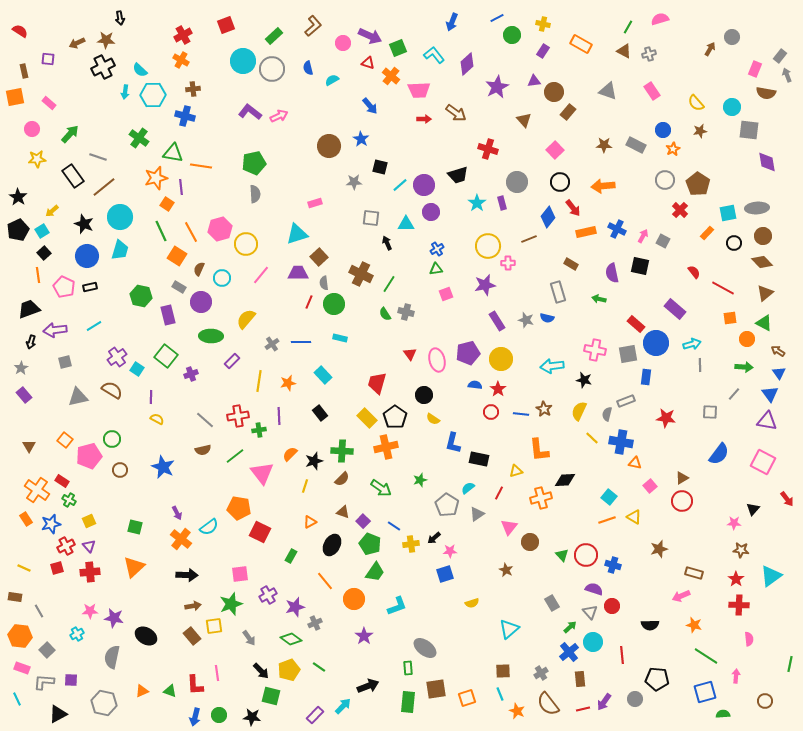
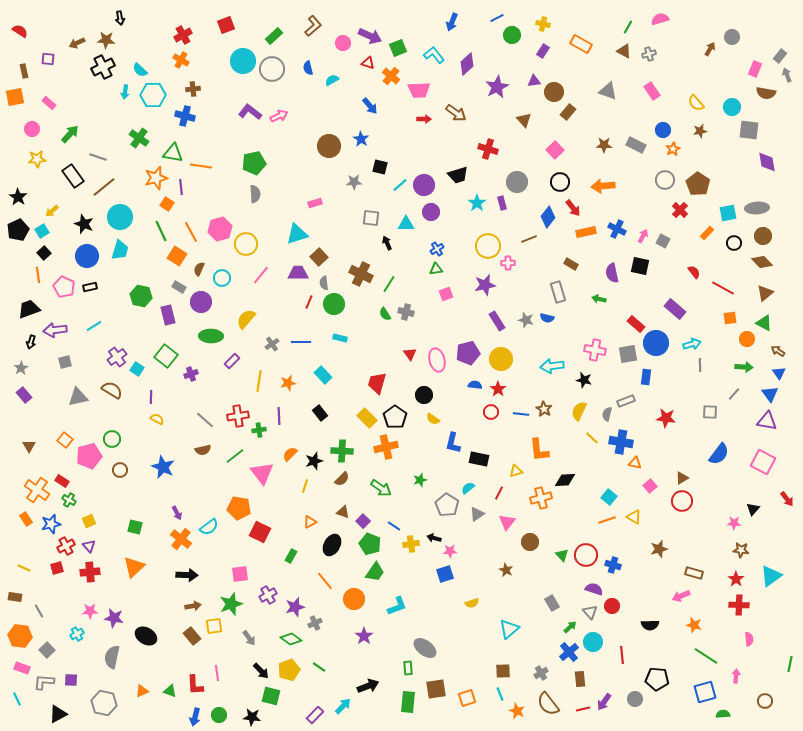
pink triangle at (509, 527): moved 2 px left, 5 px up
black arrow at (434, 538): rotated 56 degrees clockwise
